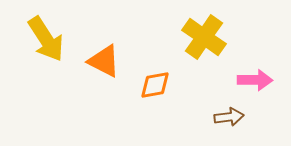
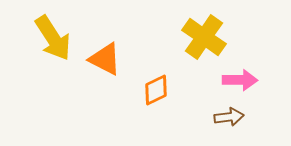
yellow arrow: moved 7 px right, 1 px up
orange triangle: moved 1 px right, 2 px up
pink arrow: moved 15 px left
orange diamond: moved 1 px right, 5 px down; rotated 16 degrees counterclockwise
